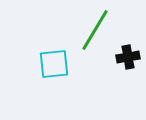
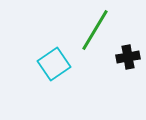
cyan square: rotated 28 degrees counterclockwise
